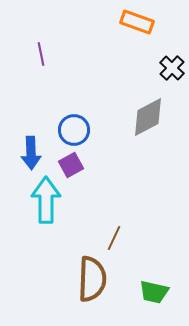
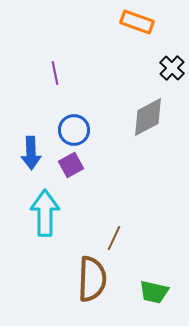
purple line: moved 14 px right, 19 px down
cyan arrow: moved 1 px left, 13 px down
